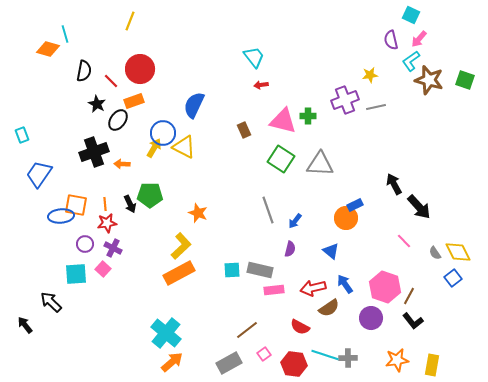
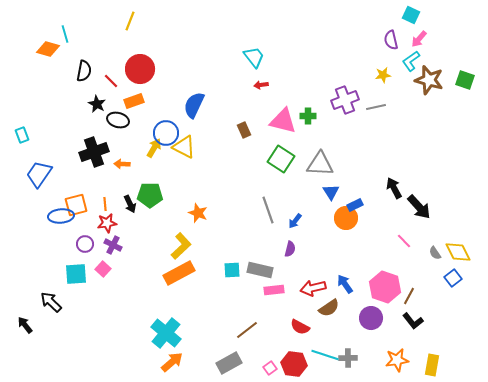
yellow star at (370, 75): moved 13 px right
black ellipse at (118, 120): rotated 70 degrees clockwise
blue circle at (163, 133): moved 3 px right
black arrow at (394, 184): moved 4 px down
orange square at (76, 205): rotated 25 degrees counterclockwise
purple cross at (113, 248): moved 3 px up
blue triangle at (331, 251): moved 59 px up; rotated 18 degrees clockwise
pink square at (264, 354): moved 6 px right, 14 px down
